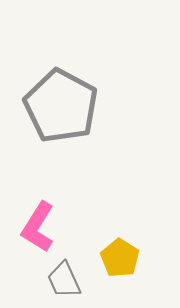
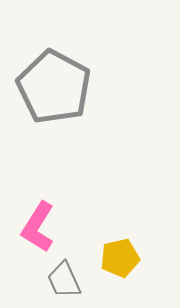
gray pentagon: moved 7 px left, 19 px up
yellow pentagon: rotated 27 degrees clockwise
